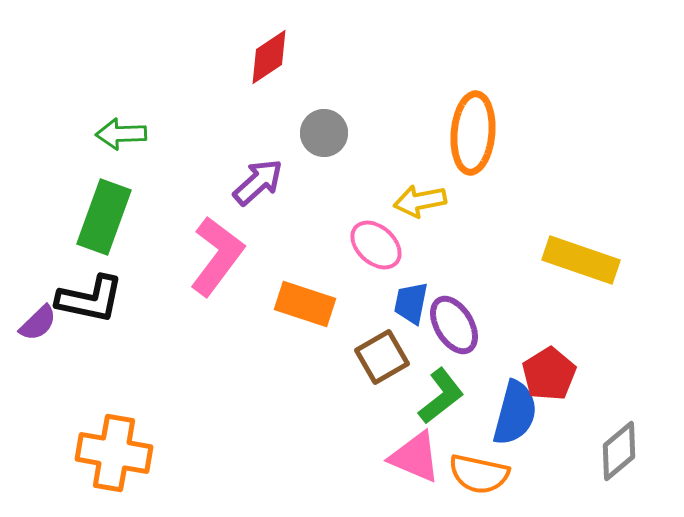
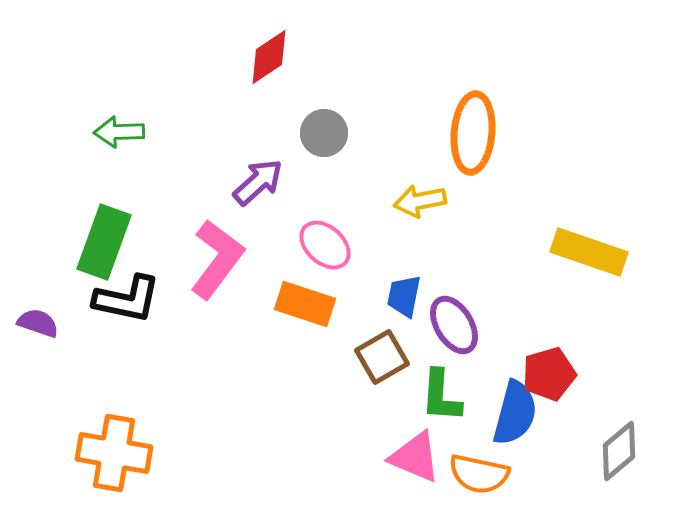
green arrow: moved 2 px left, 2 px up
green rectangle: moved 25 px down
pink ellipse: moved 51 px left
pink L-shape: moved 3 px down
yellow rectangle: moved 8 px right, 8 px up
black L-shape: moved 37 px right
blue trapezoid: moved 7 px left, 7 px up
purple semicircle: rotated 117 degrees counterclockwise
red pentagon: rotated 16 degrees clockwise
green L-shape: rotated 132 degrees clockwise
